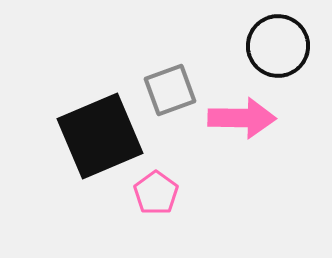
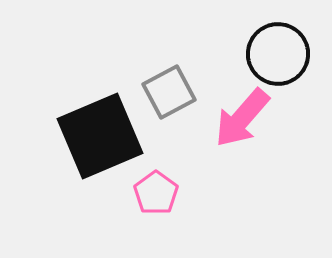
black circle: moved 8 px down
gray square: moved 1 px left, 2 px down; rotated 8 degrees counterclockwise
pink arrow: rotated 130 degrees clockwise
